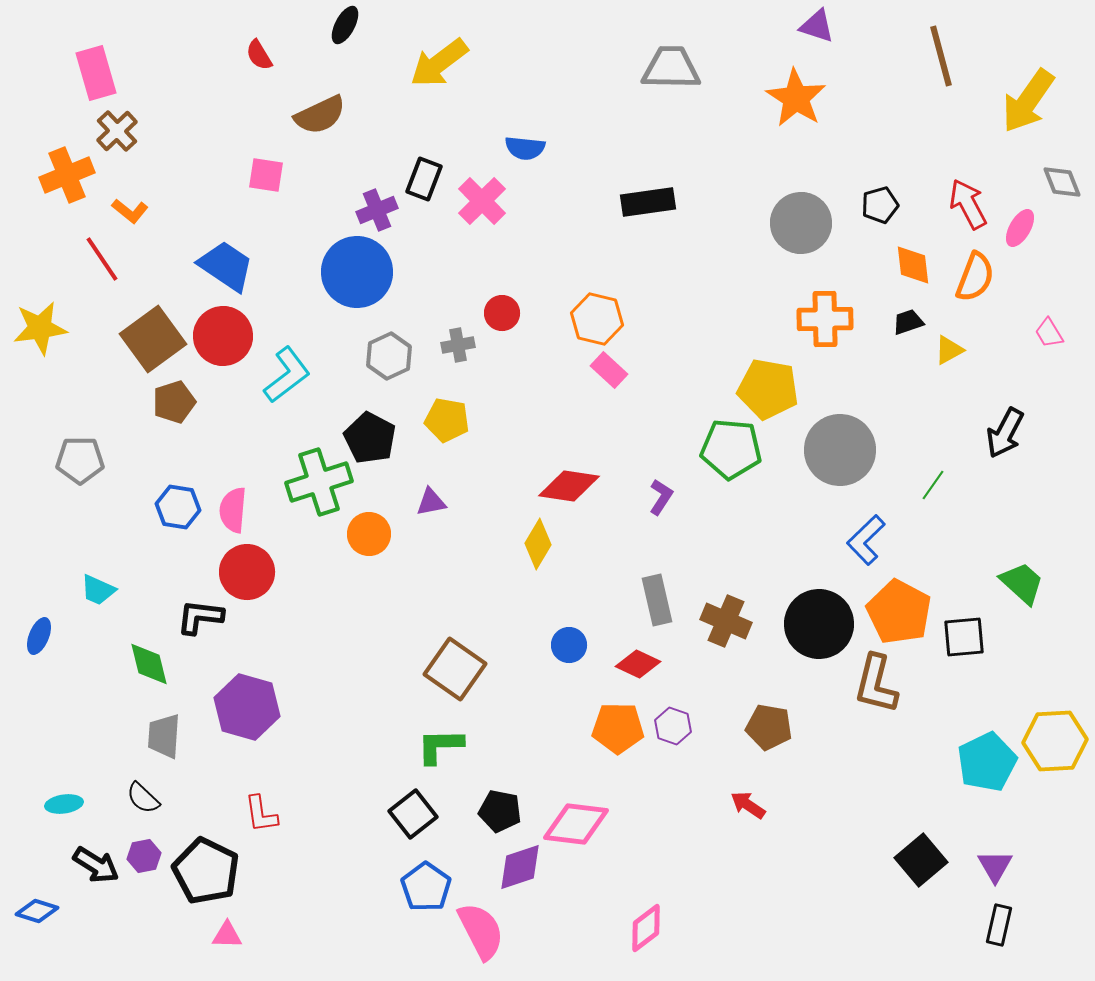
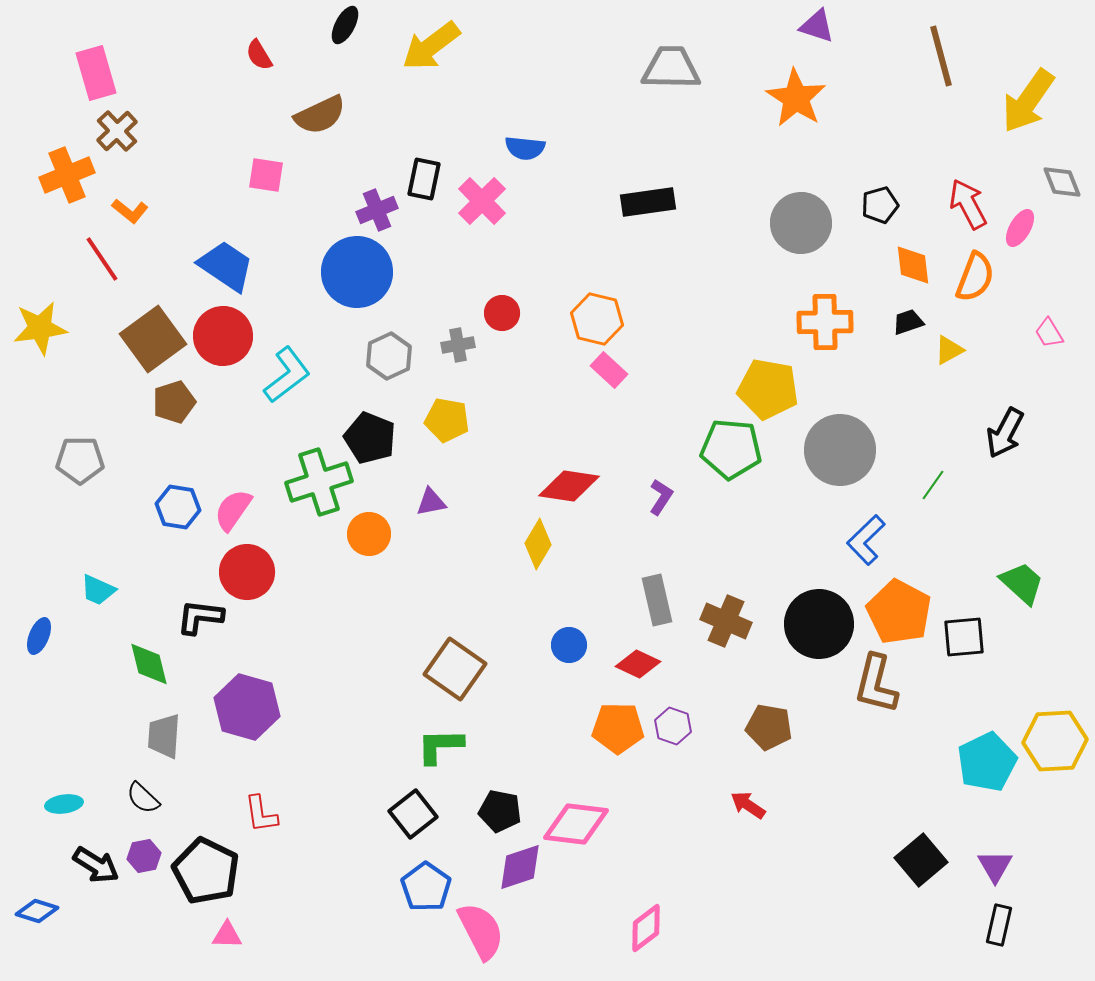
yellow arrow at (439, 63): moved 8 px left, 17 px up
black rectangle at (424, 179): rotated 9 degrees counterclockwise
orange cross at (825, 319): moved 3 px down
black pentagon at (370, 438): rotated 6 degrees counterclockwise
pink semicircle at (233, 510): rotated 30 degrees clockwise
